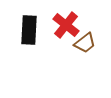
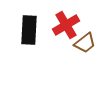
red cross: rotated 20 degrees clockwise
